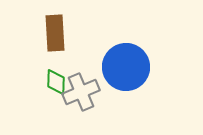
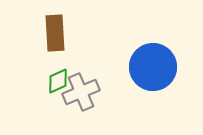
blue circle: moved 27 px right
green diamond: moved 2 px right, 1 px up; rotated 64 degrees clockwise
